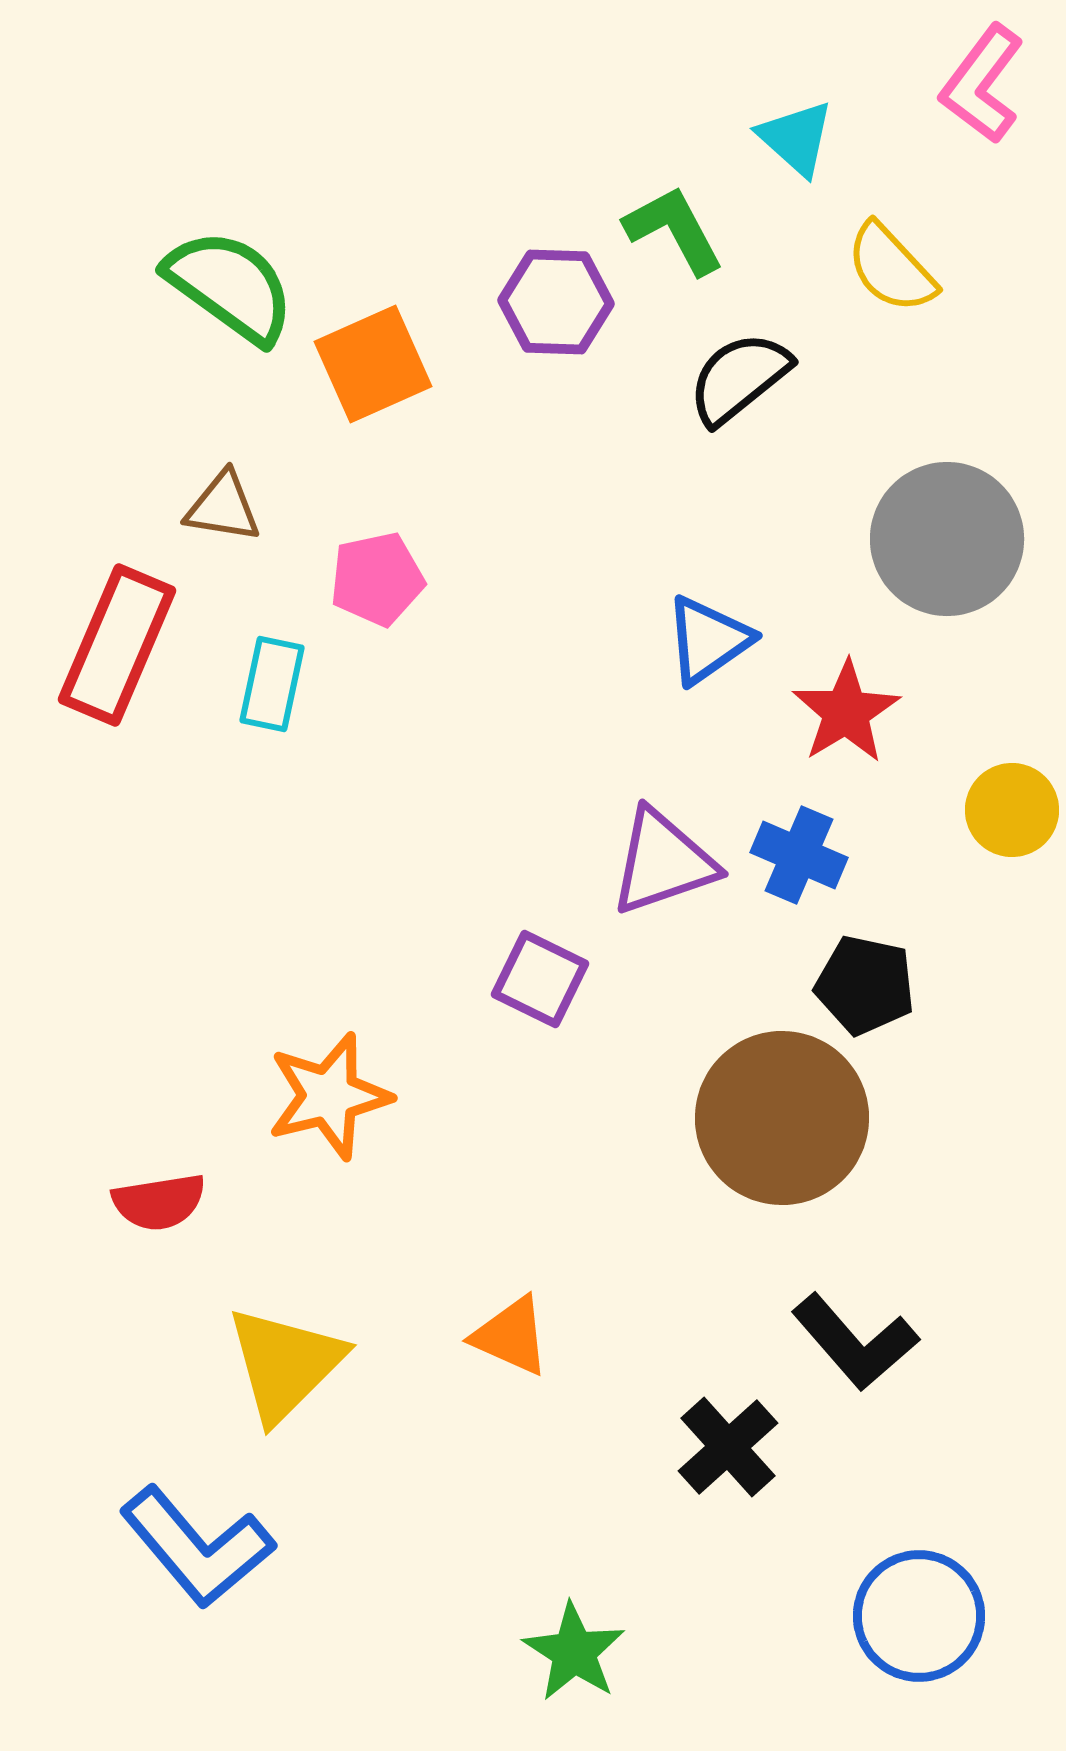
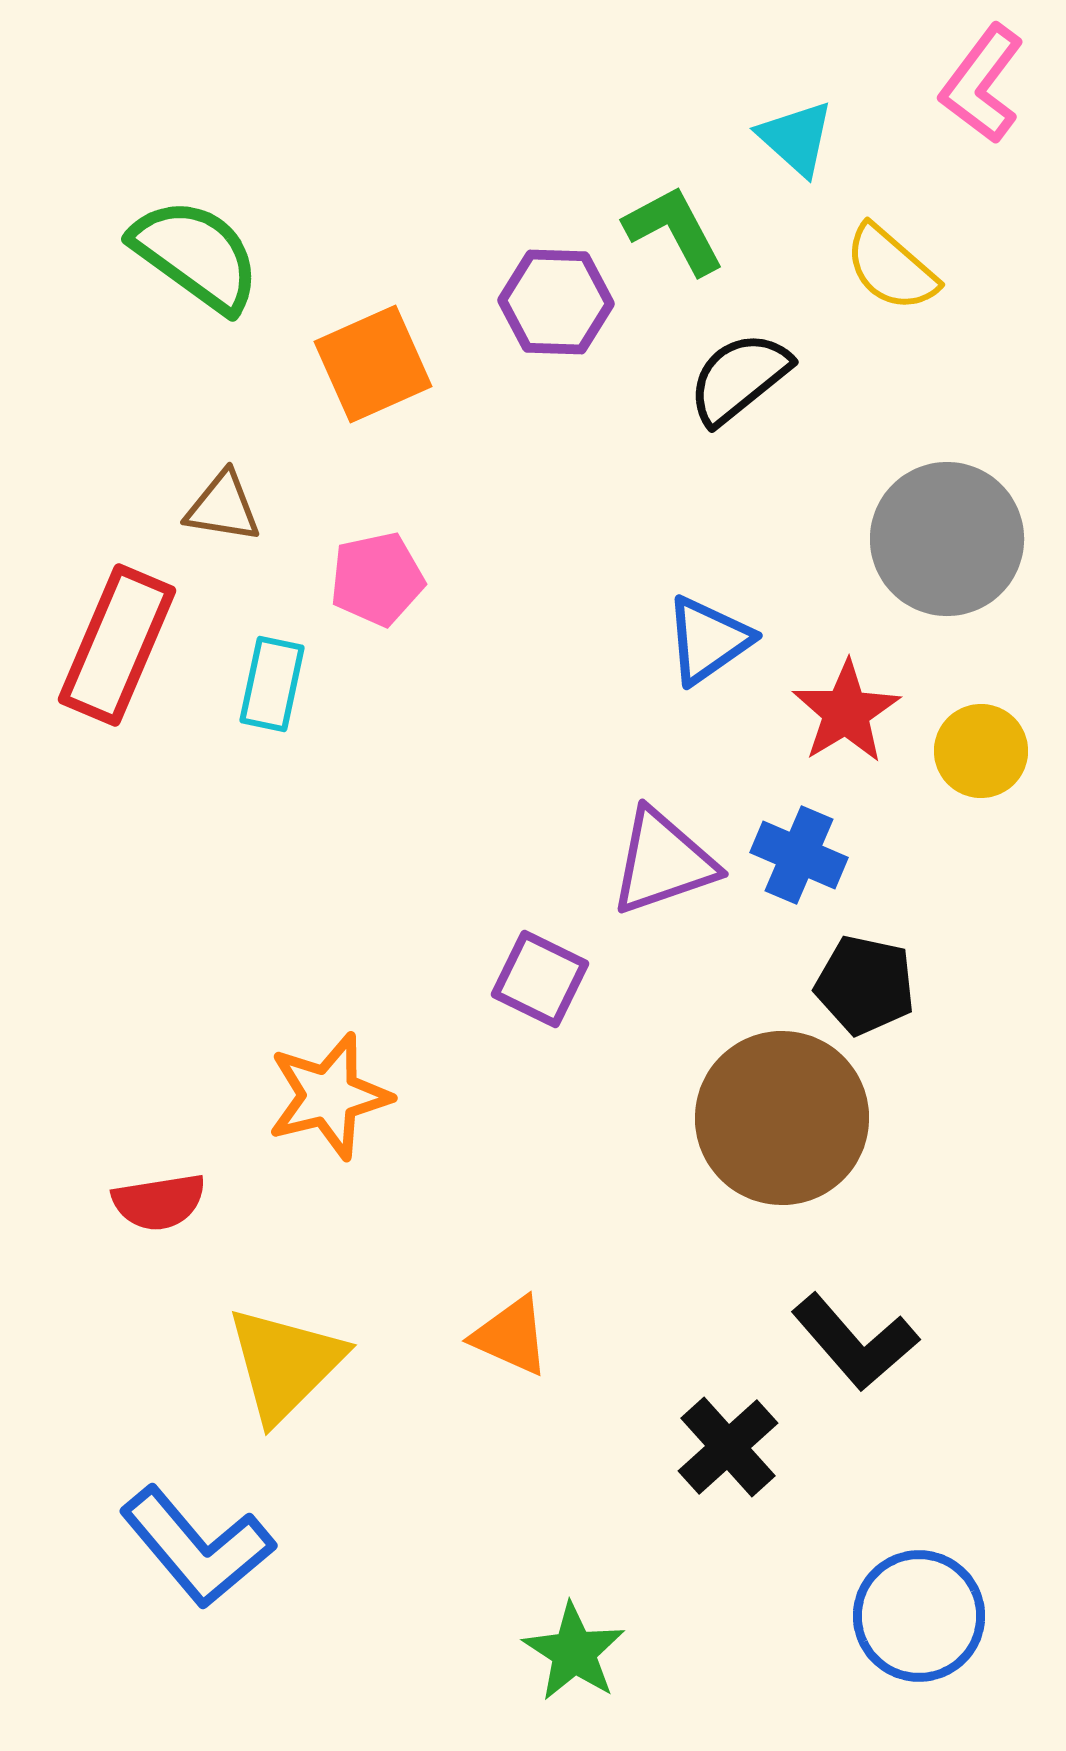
yellow semicircle: rotated 6 degrees counterclockwise
green semicircle: moved 34 px left, 31 px up
yellow circle: moved 31 px left, 59 px up
